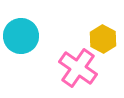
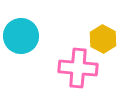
pink cross: rotated 30 degrees counterclockwise
